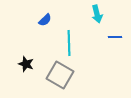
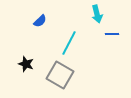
blue semicircle: moved 5 px left, 1 px down
blue line: moved 3 px left, 3 px up
cyan line: rotated 30 degrees clockwise
